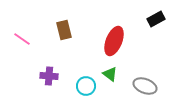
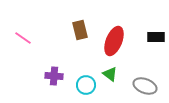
black rectangle: moved 18 px down; rotated 30 degrees clockwise
brown rectangle: moved 16 px right
pink line: moved 1 px right, 1 px up
purple cross: moved 5 px right
cyan circle: moved 1 px up
